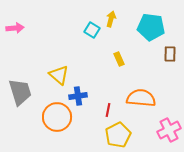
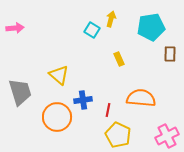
cyan pentagon: rotated 16 degrees counterclockwise
blue cross: moved 5 px right, 4 px down
pink cross: moved 2 px left, 6 px down
yellow pentagon: rotated 20 degrees counterclockwise
